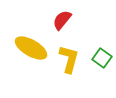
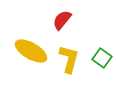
yellow ellipse: moved 3 px down
